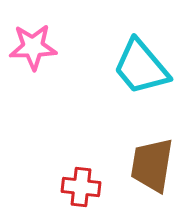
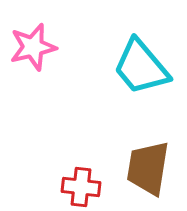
pink star: rotated 12 degrees counterclockwise
brown trapezoid: moved 4 px left, 3 px down
